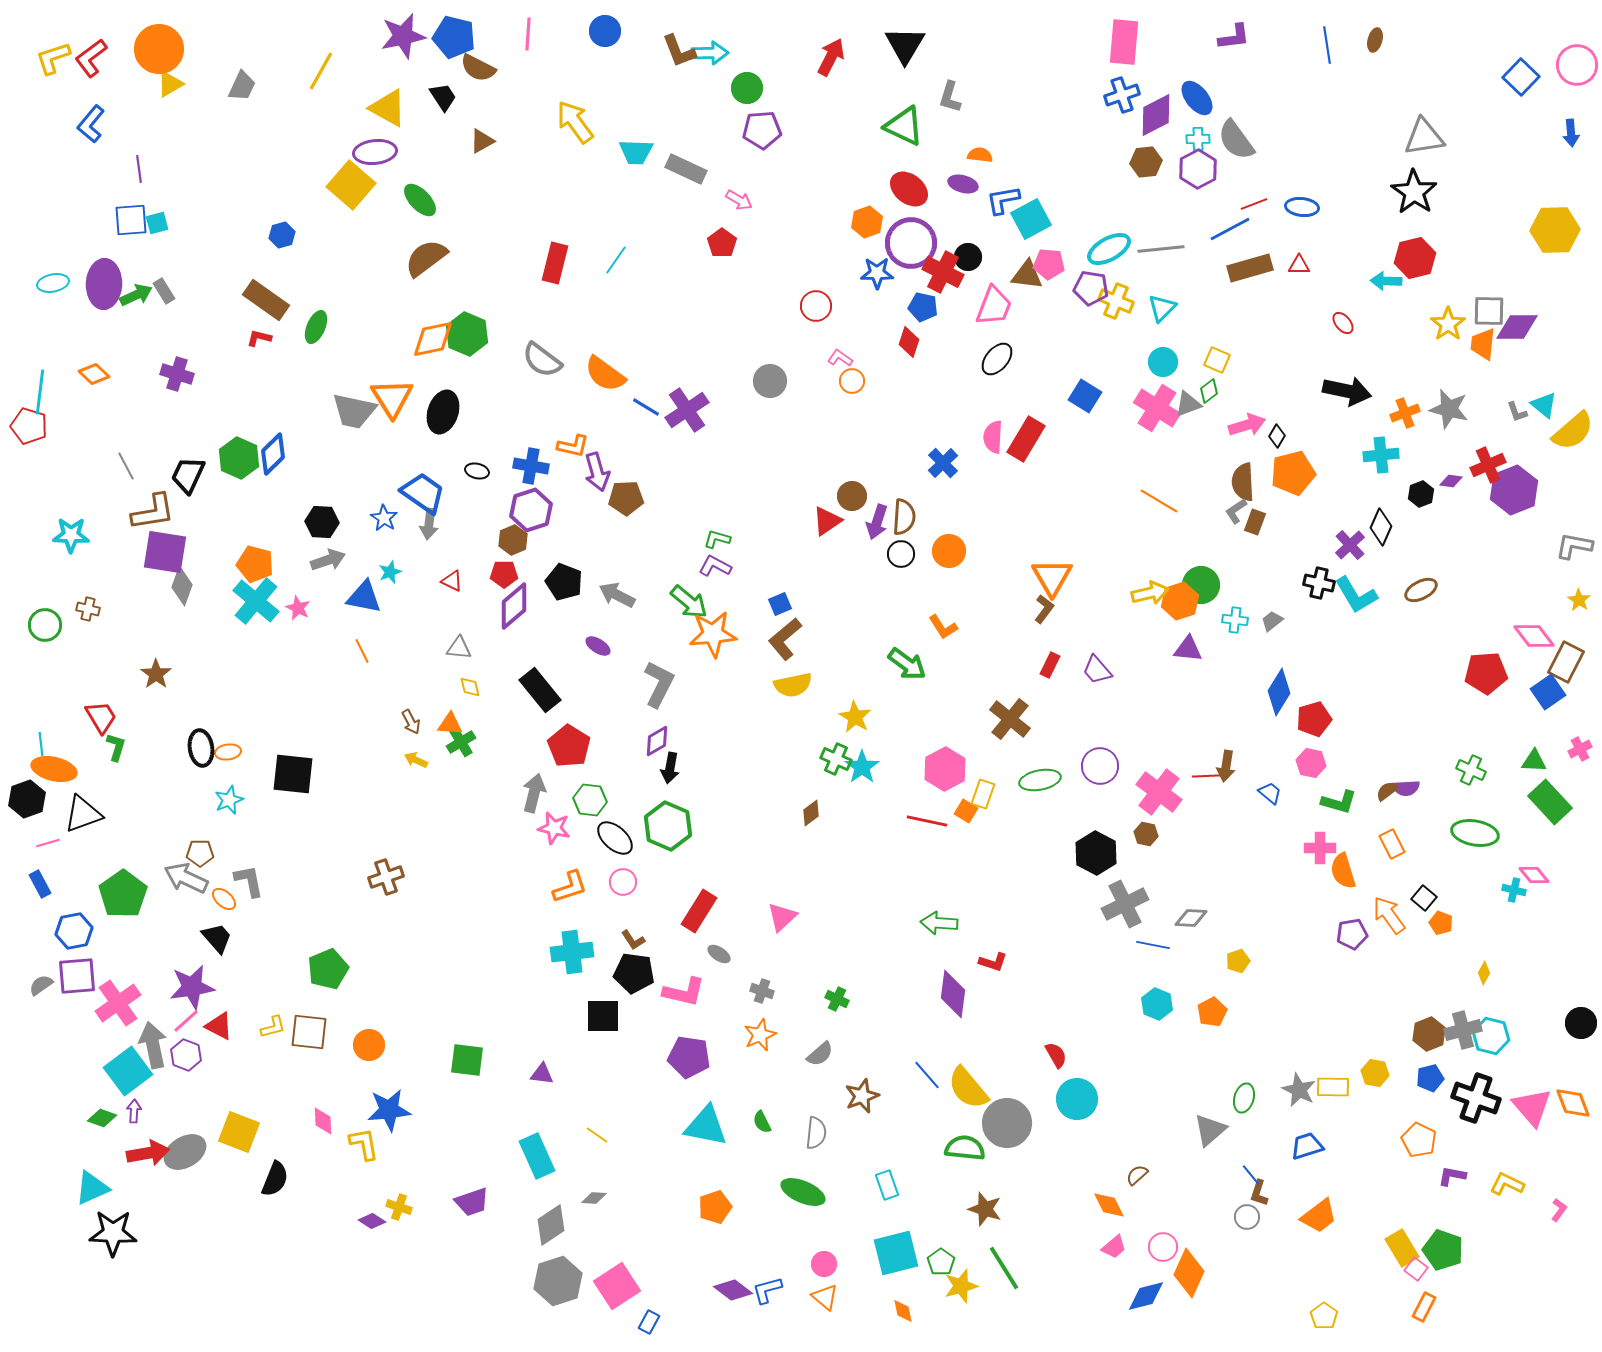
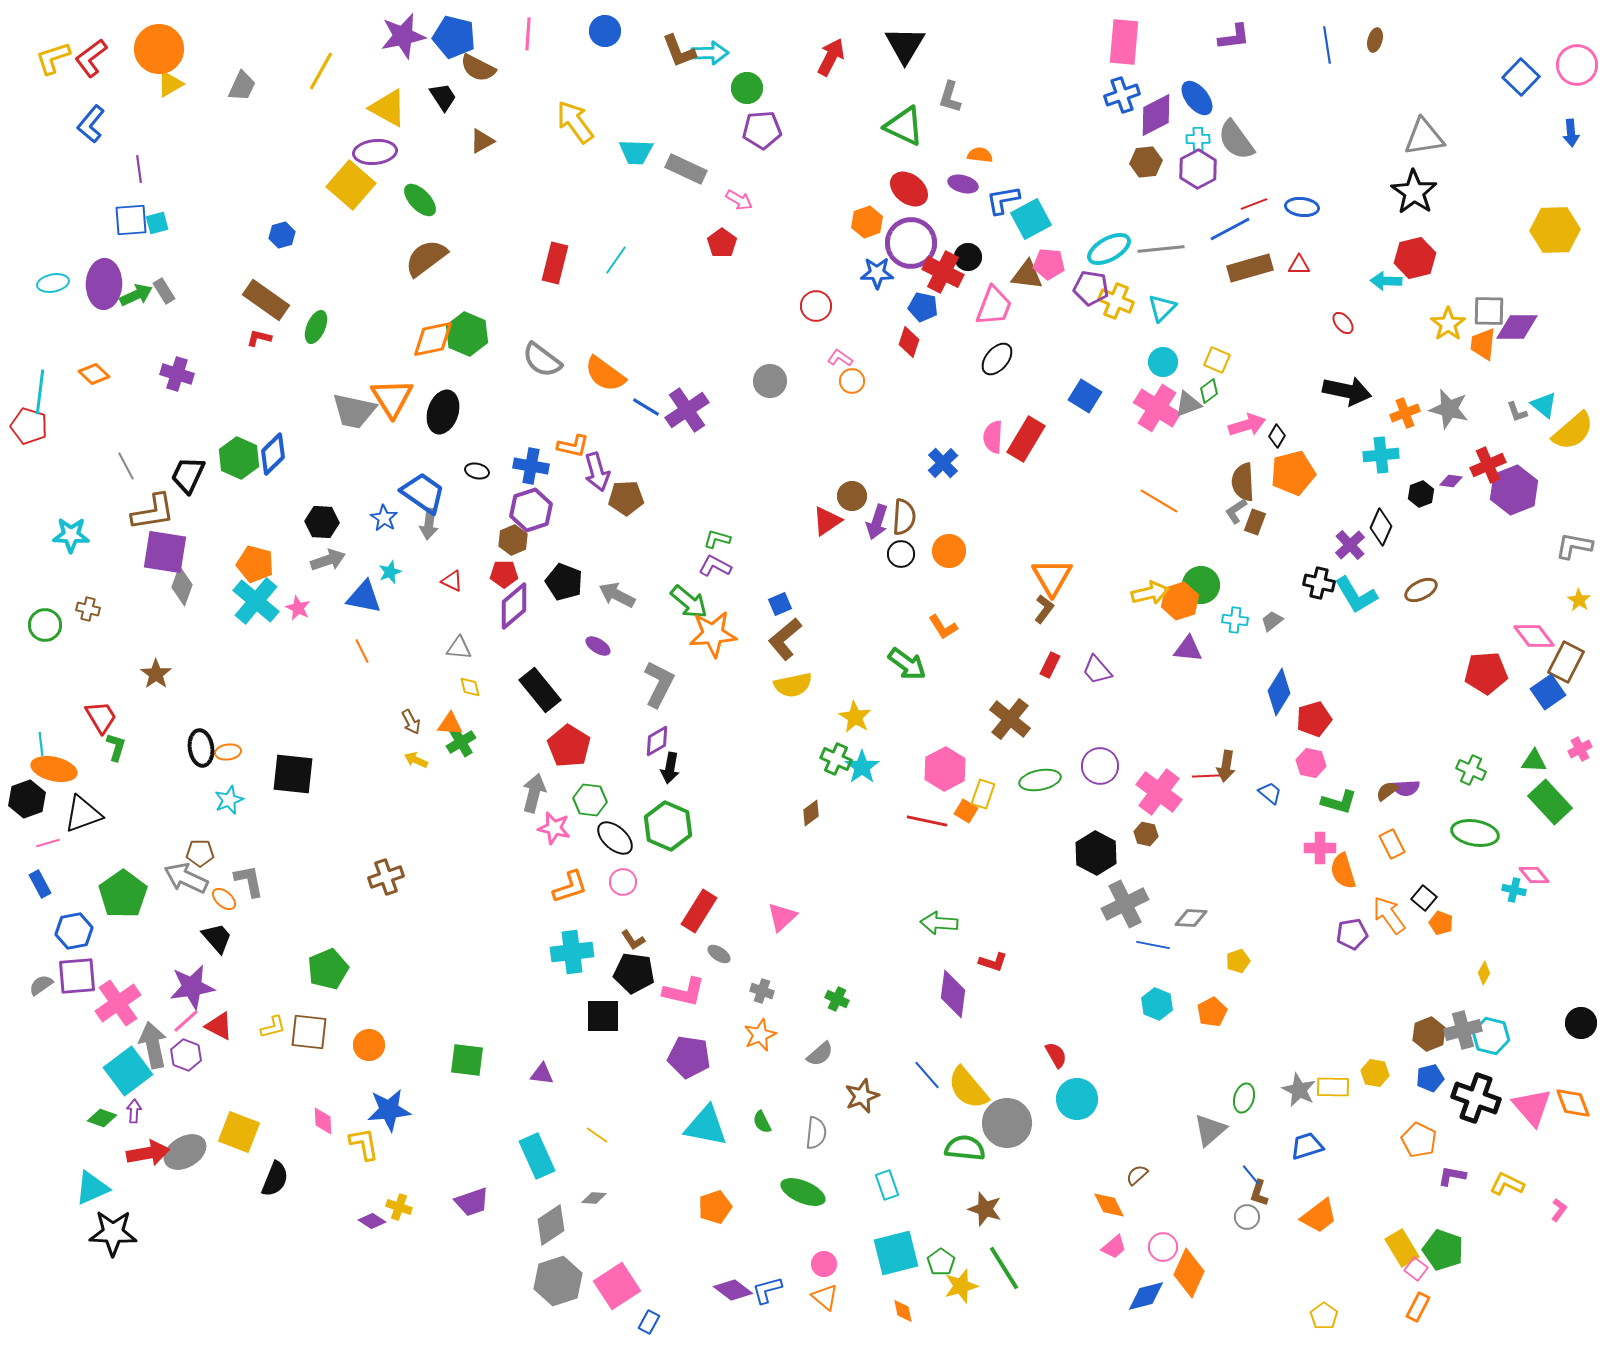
orange rectangle at (1424, 1307): moved 6 px left
